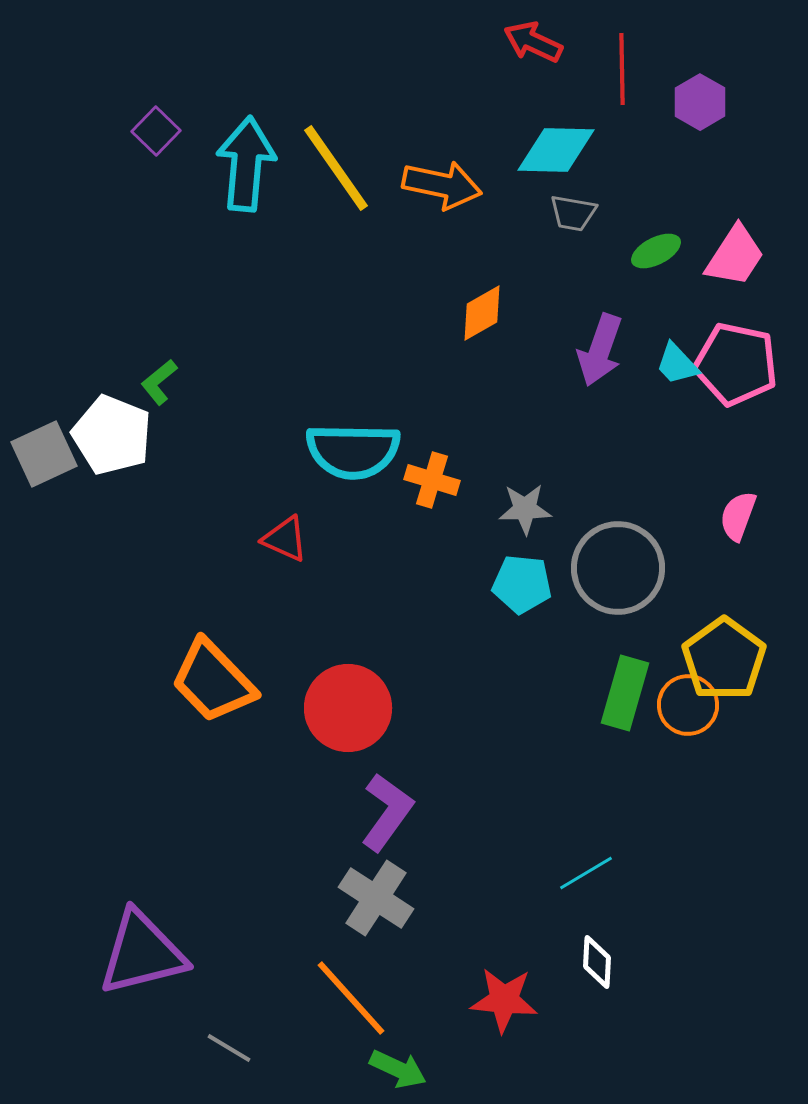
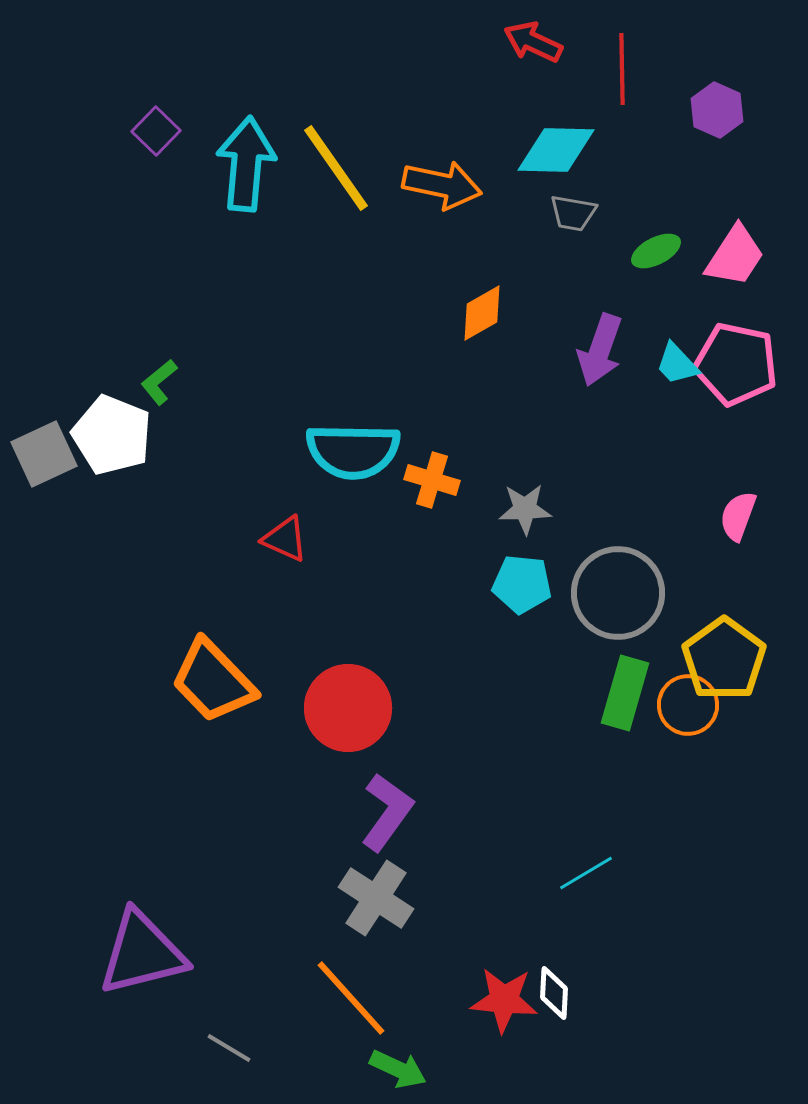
purple hexagon: moved 17 px right, 8 px down; rotated 6 degrees counterclockwise
gray circle: moved 25 px down
white diamond: moved 43 px left, 31 px down
